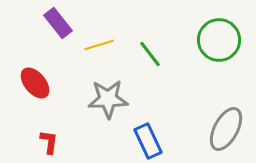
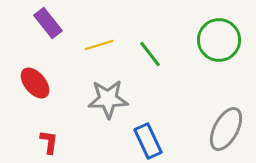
purple rectangle: moved 10 px left
